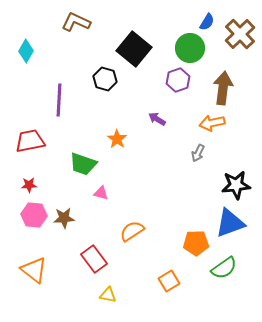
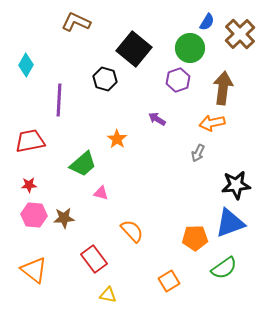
cyan diamond: moved 14 px down
green trapezoid: rotated 60 degrees counterclockwise
orange semicircle: rotated 80 degrees clockwise
orange pentagon: moved 1 px left, 5 px up
